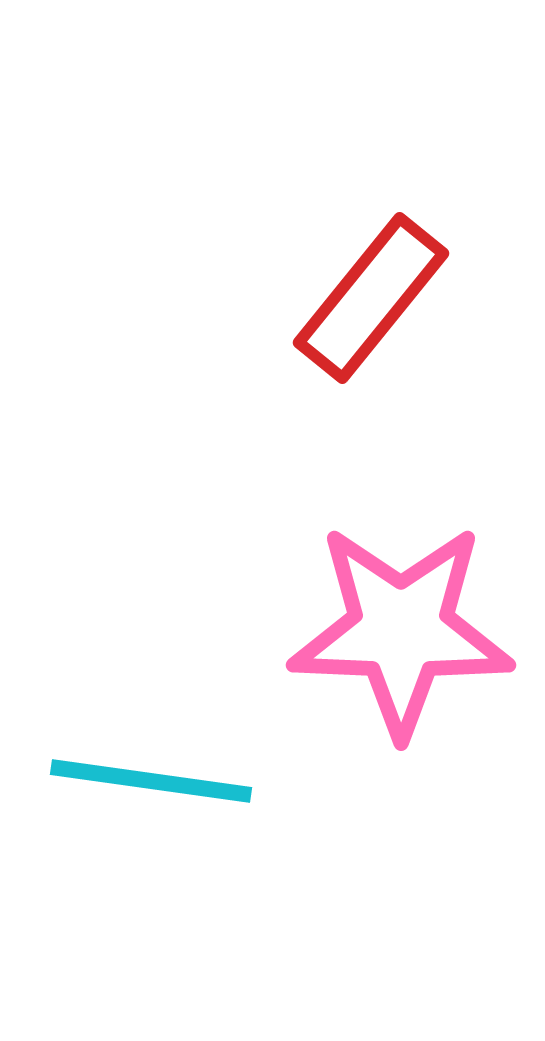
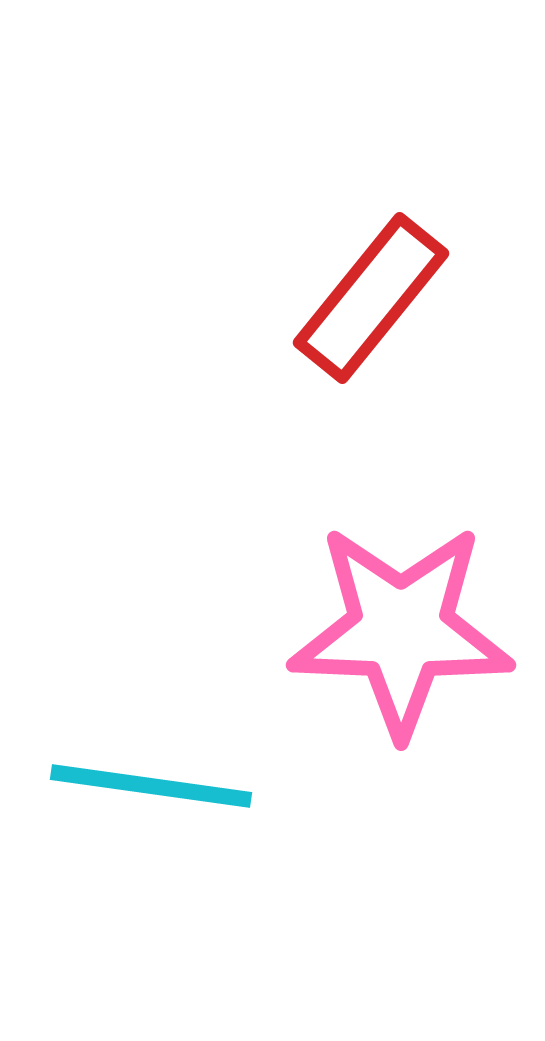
cyan line: moved 5 px down
